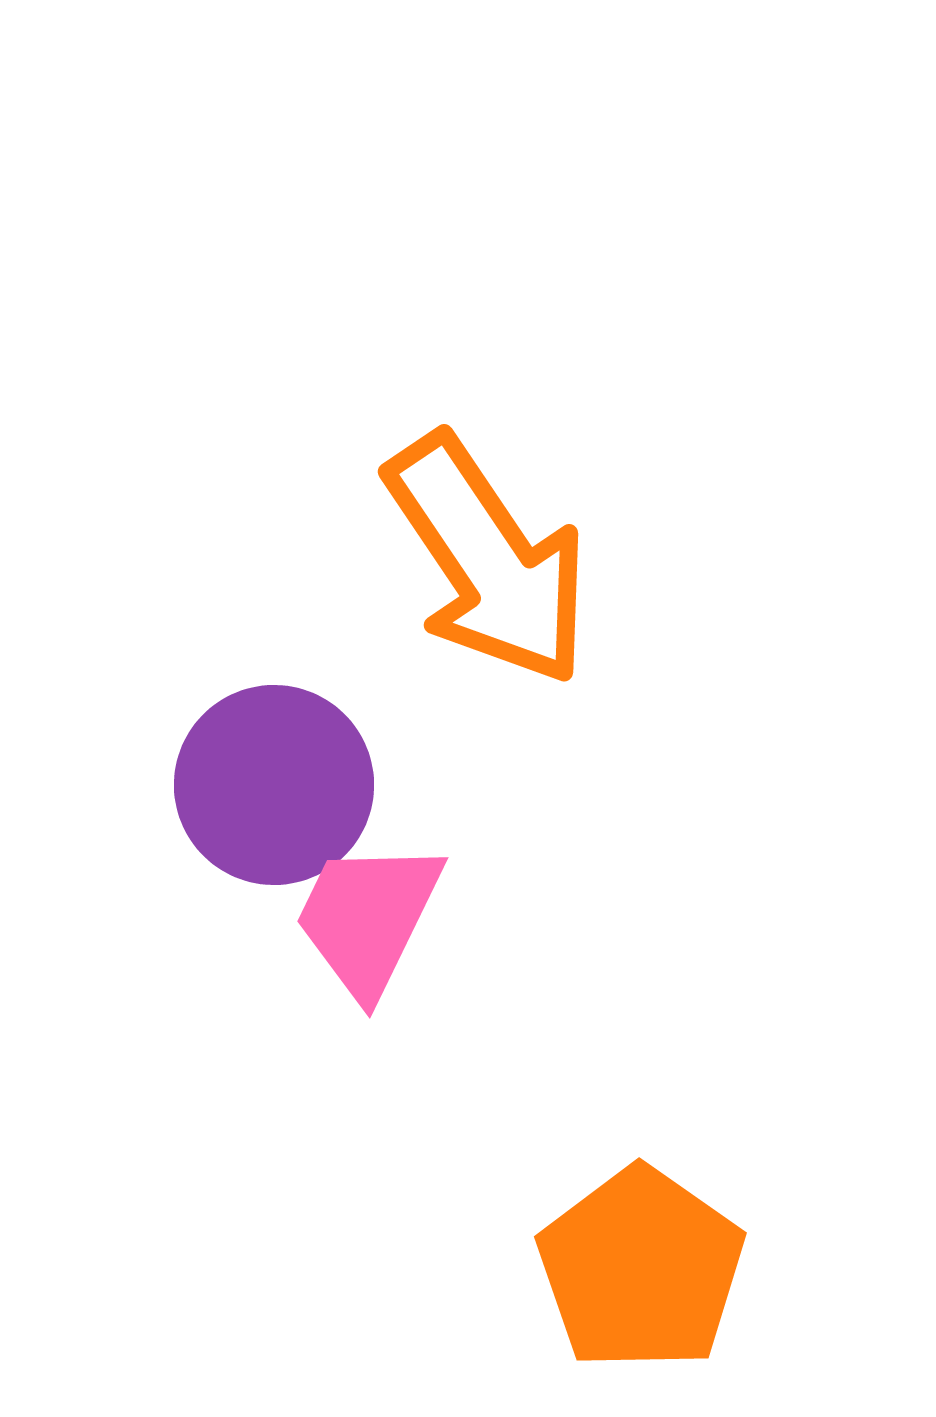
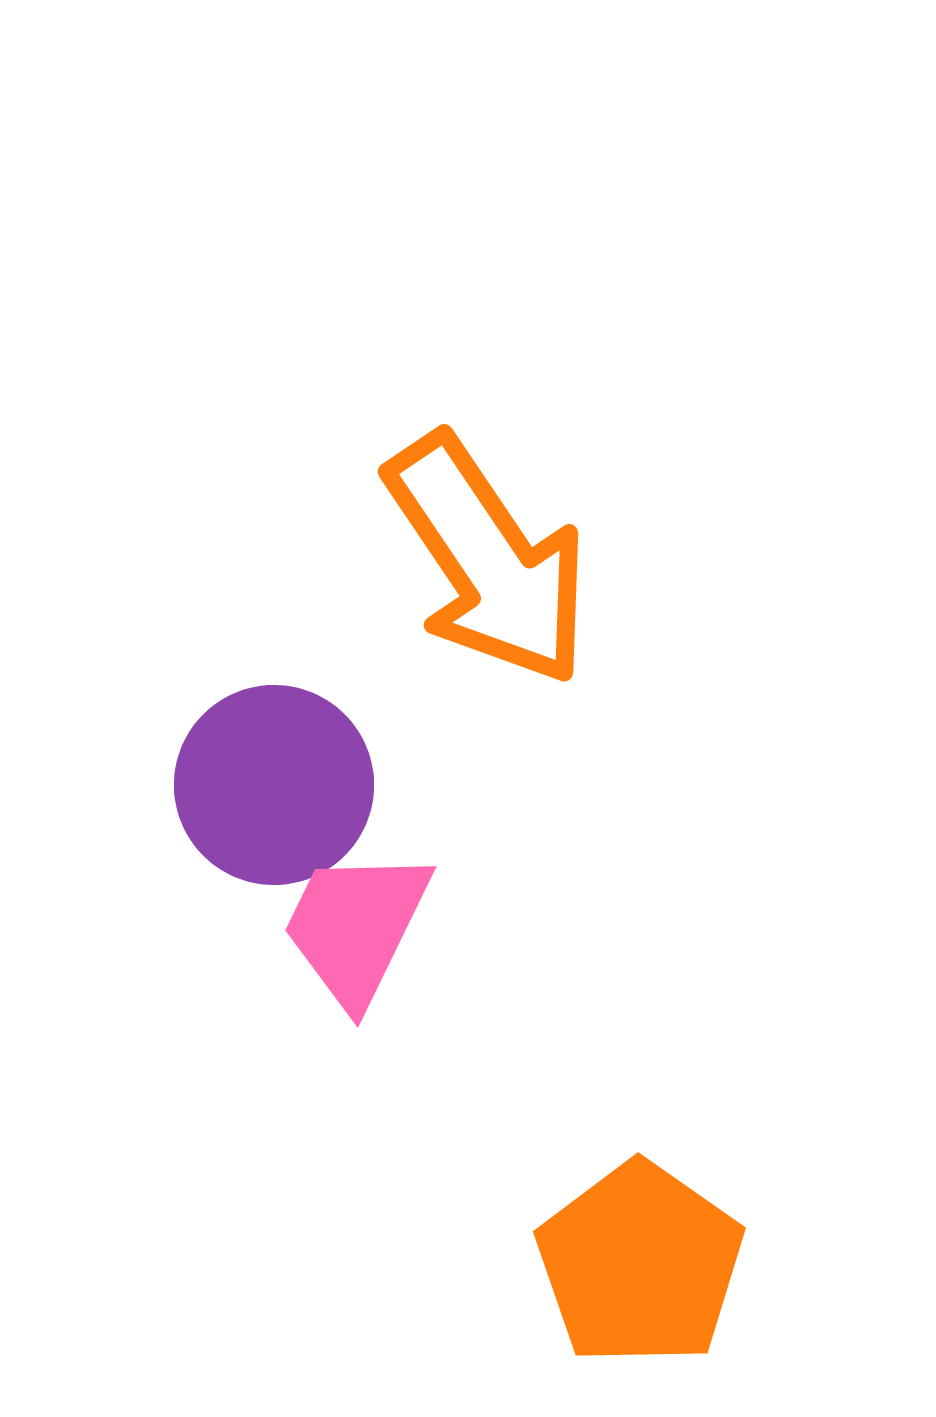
pink trapezoid: moved 12 px left, 9 px down
orange pentagon: moved 1 px left, 5 px up
